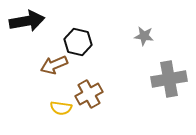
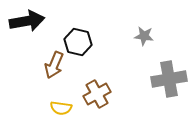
brown arrow: rotated 44 degrees counterclockwise
brown cross: moved 8 px right
